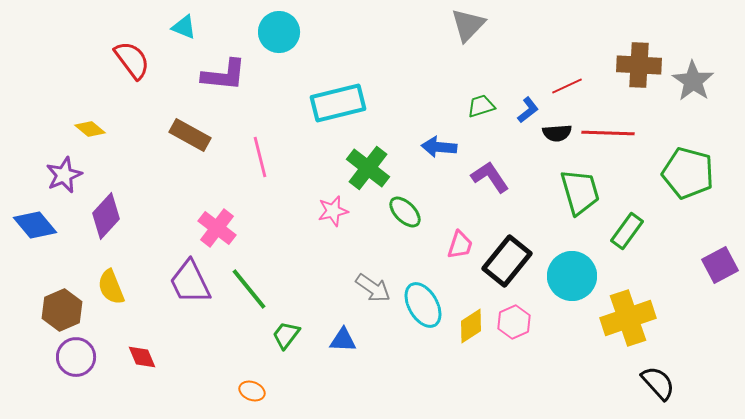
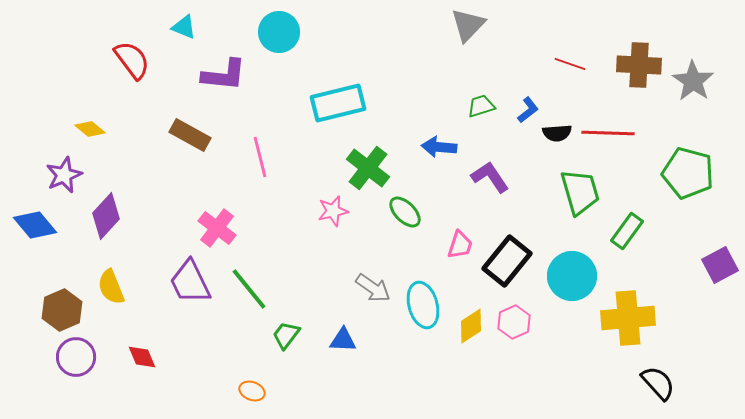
red line at (567, 86): moved 3 px right, 22 px up; rotated 44 degrees clockwise
cyan ellipse at (423, 305): rotated 15 degrees clockwise
yellow cross at (628, 318): rotated 14 degrees clockwise
